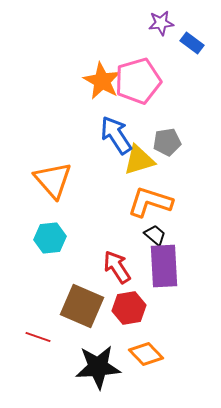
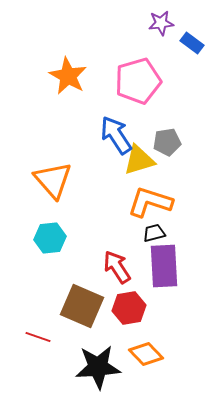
orange star: moved 34 px left, 5 px up
black trapezoid: moved 1 px left, 2 px up; rotated 55 degrees counterclockwise
